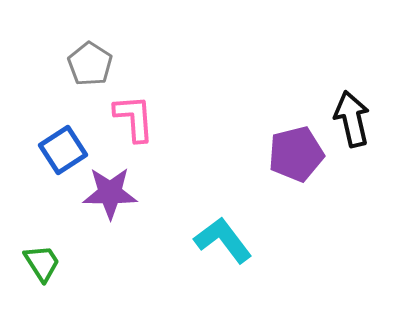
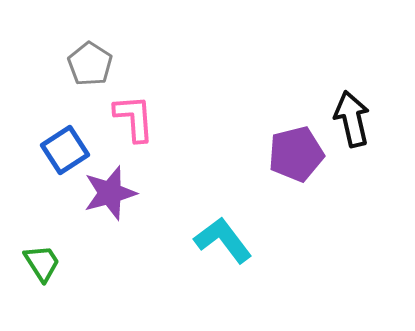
blue square: moved 2 px right
purple star: rotated 16 degrees counterclockwise
